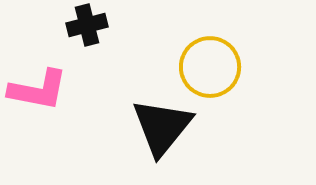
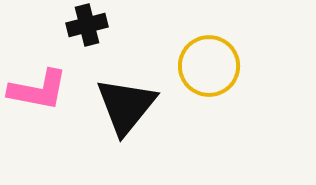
yellow circle: moved 1 px left, 1 px up
black triangle: moved 36 px left, 21 px up
